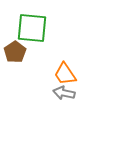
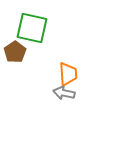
green square: rotated 8 degrees clockwise
orange trapezoid: moved 3 px right; rotated 150 degrees counterclockwise
